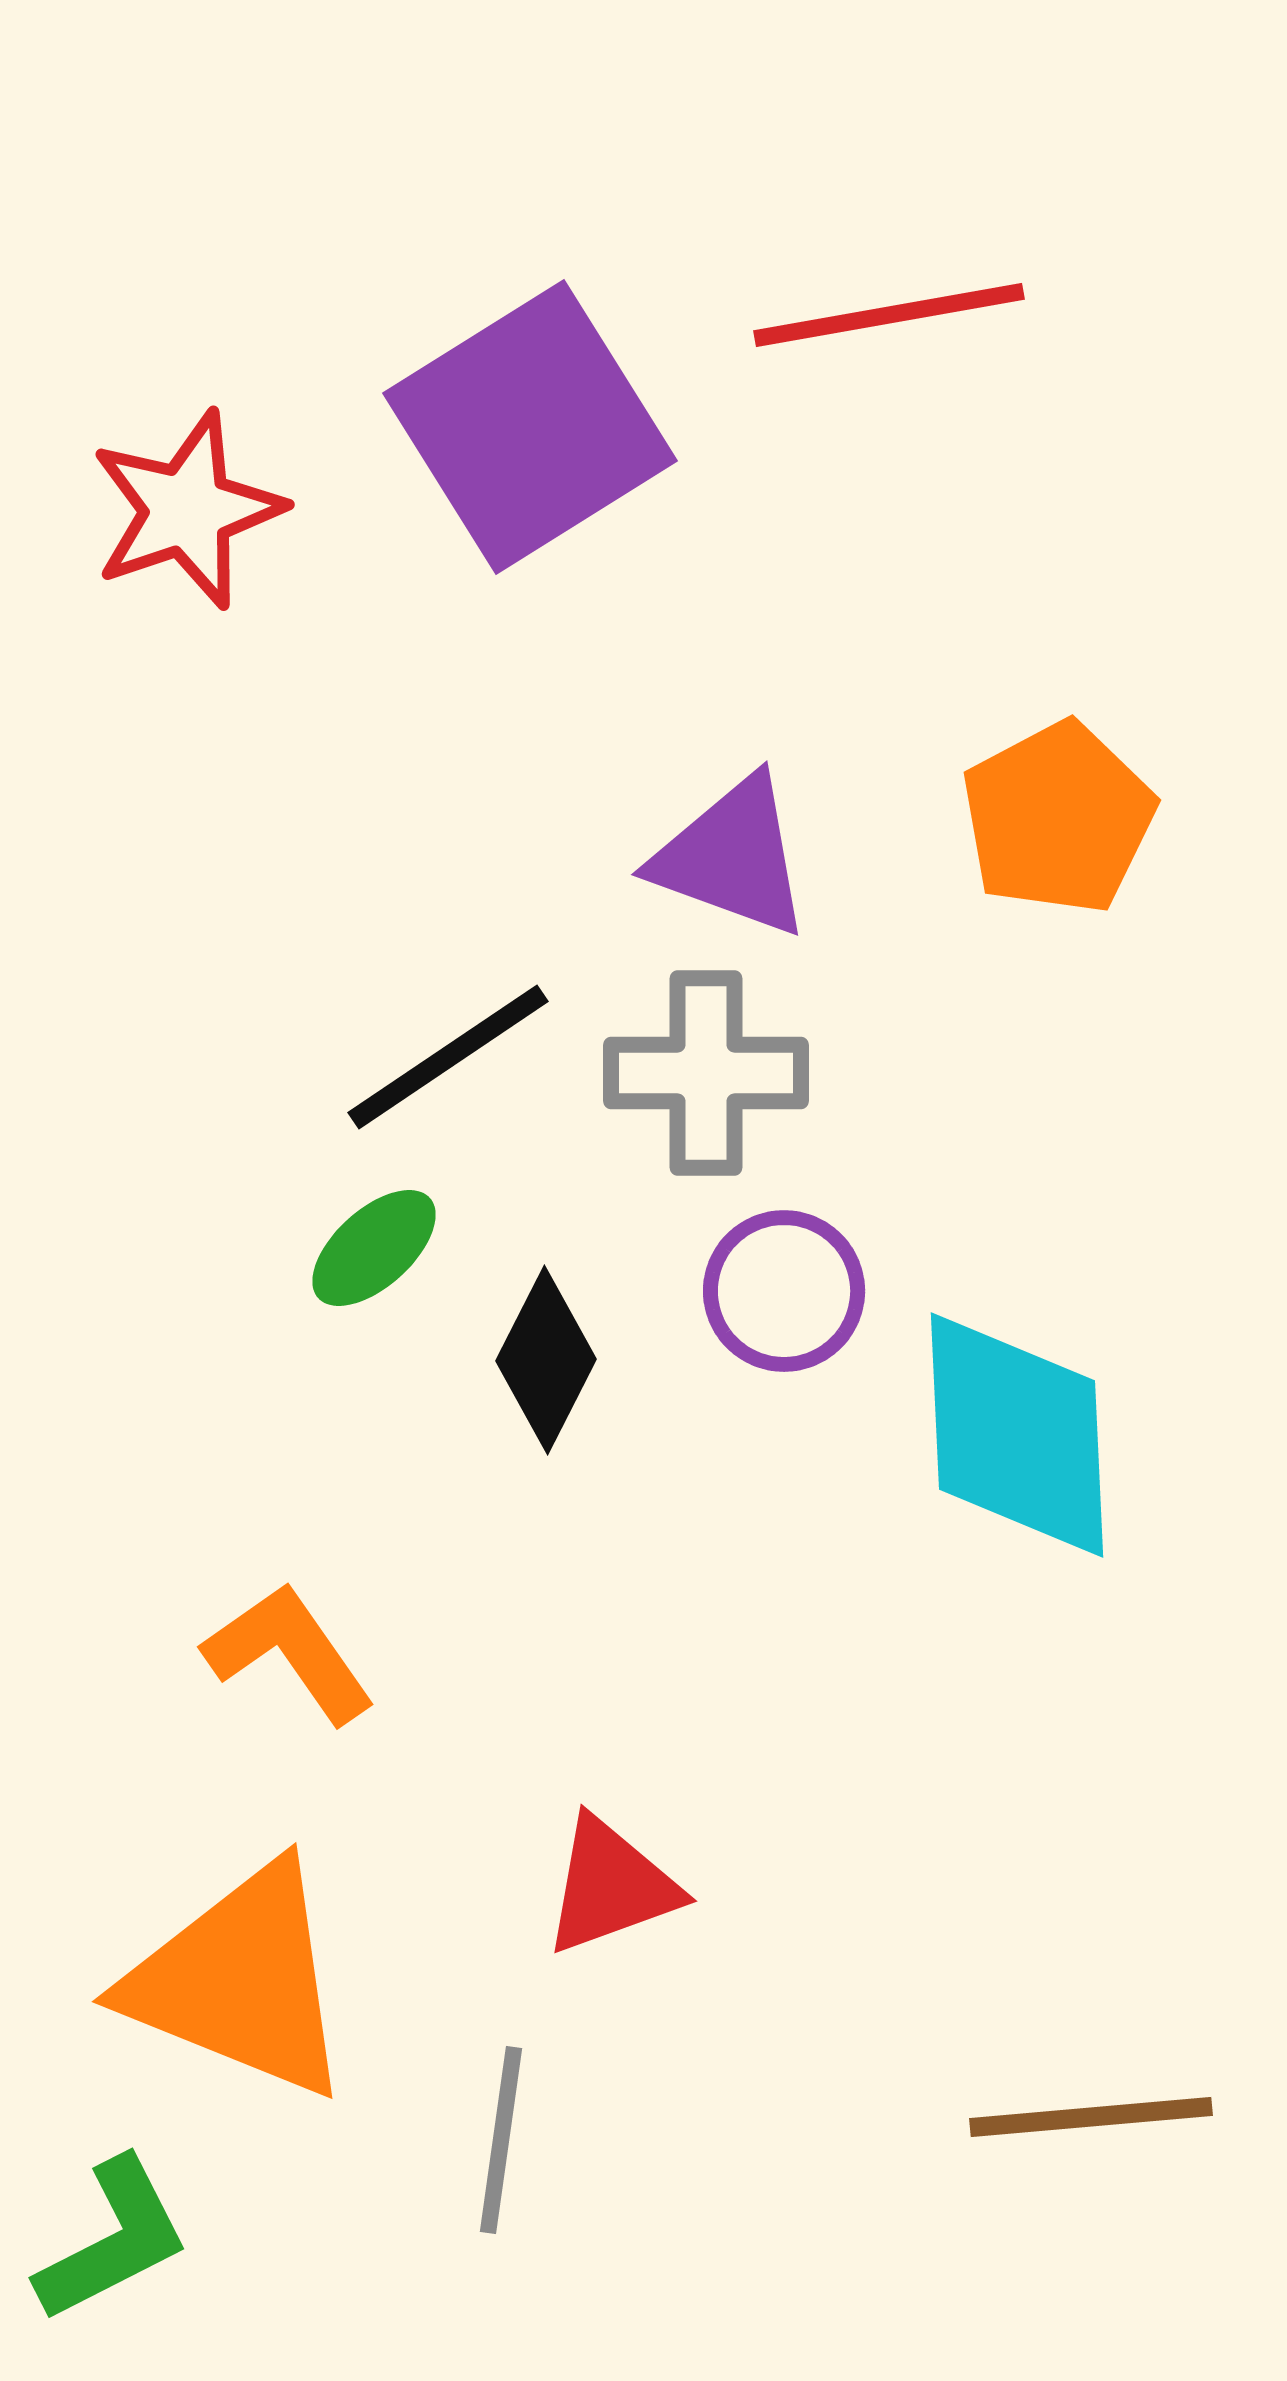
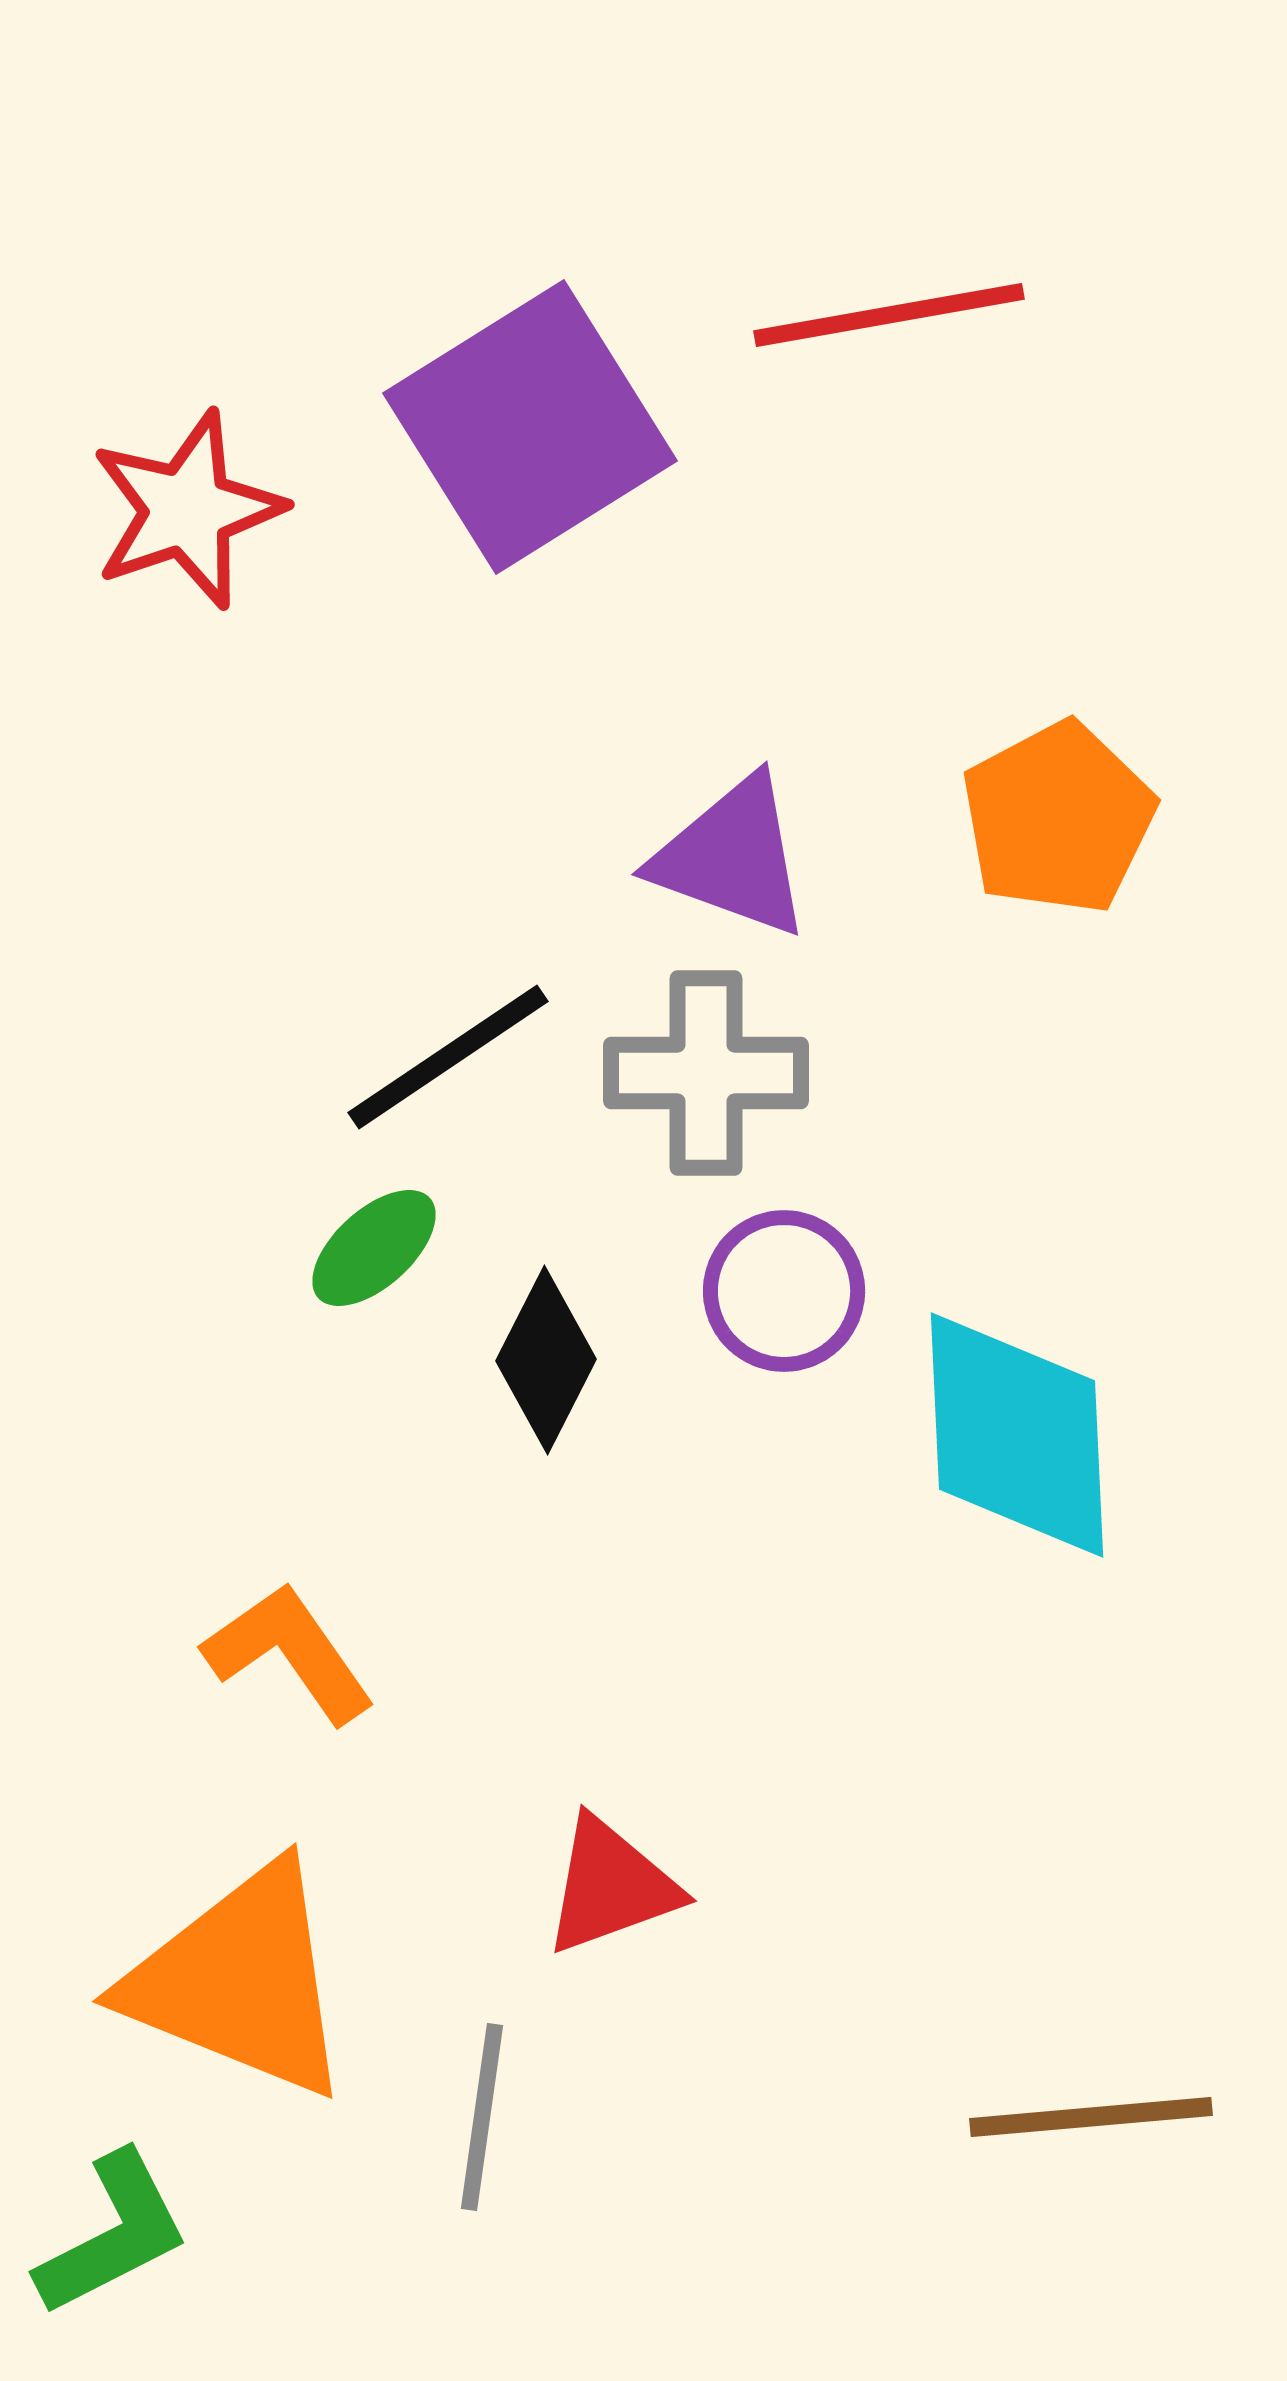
gray line: moved 19 px left, 23 px up
green L-shape: moved 6 px up
